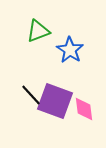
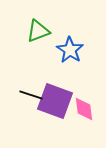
black line: rotated 30 degrees counterclockwise
